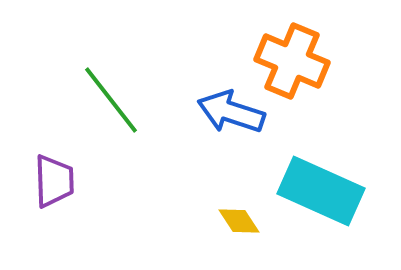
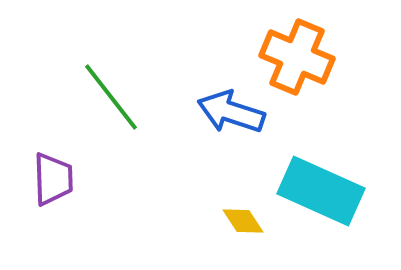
orange cross: moved 5 px right, 4 px up
green line: moved 3 px up
purple trapezoid: moved 1 px left, 2 px up
yellow diamond: moved 4 px right
